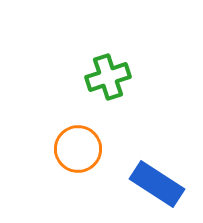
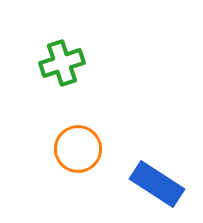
green cross: moved 46 px left, 14 px up
